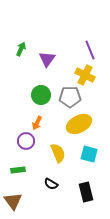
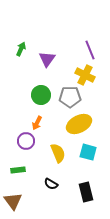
cyan square: moved 1 px left, 2 px up
